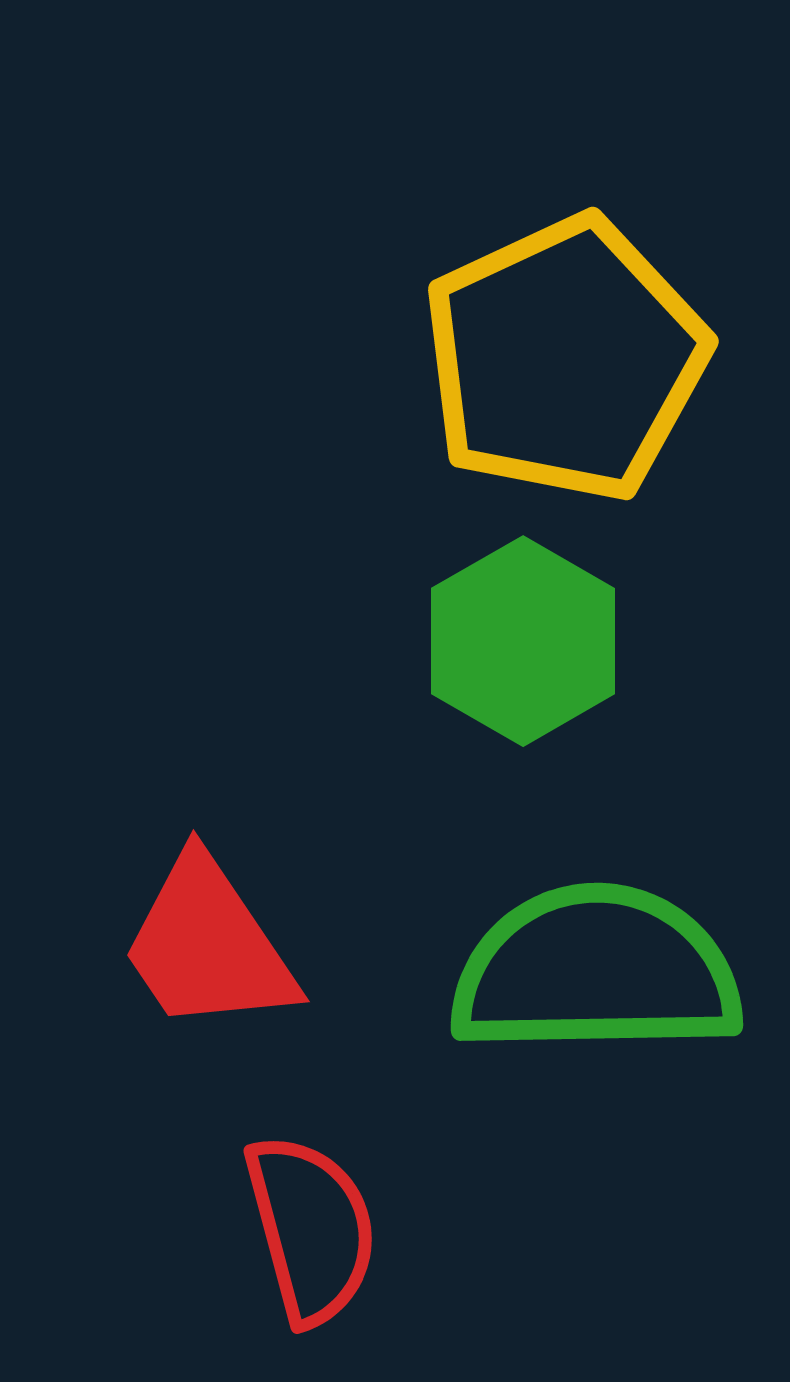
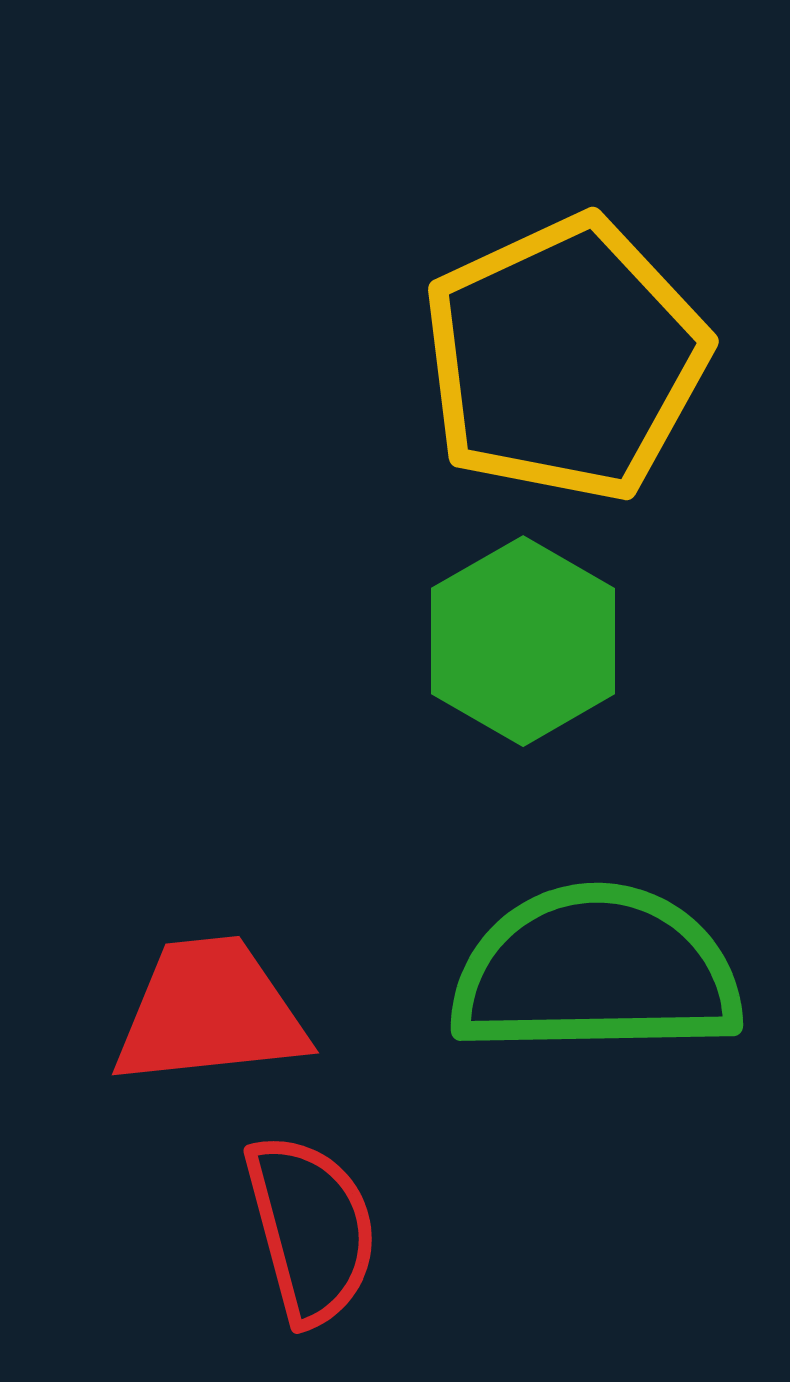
red trapezoid: moved 2 px right, 67 px down; rotated 118 degrees clockwise
